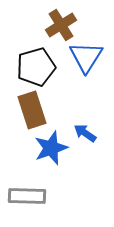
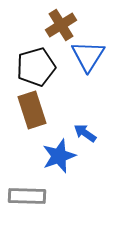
blue triangle: moved 2 px right, 1 px up
blue star: moved 8 px right, 8 px down
